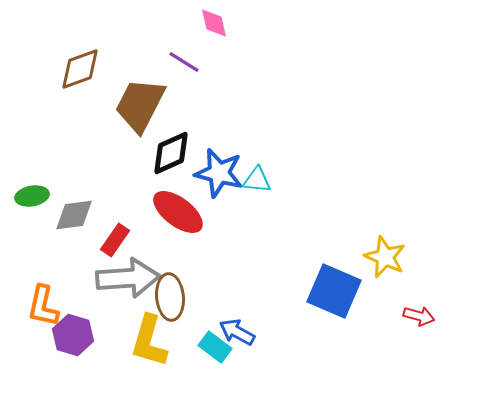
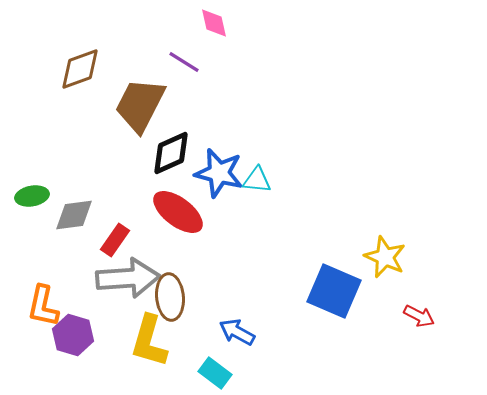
red arrow: rotated 12 degrees clockwise
cyan rectangle: moved 26 px down
